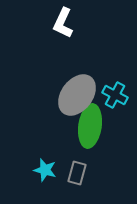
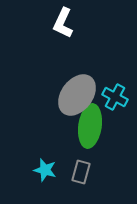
cyan cross: moved 2 px down
gray rectangle: moved 4 px right, 1 px up
